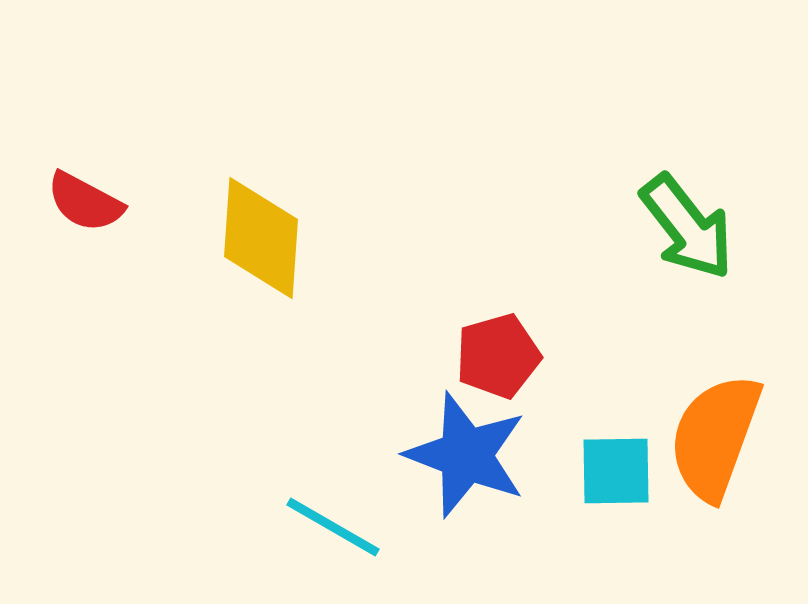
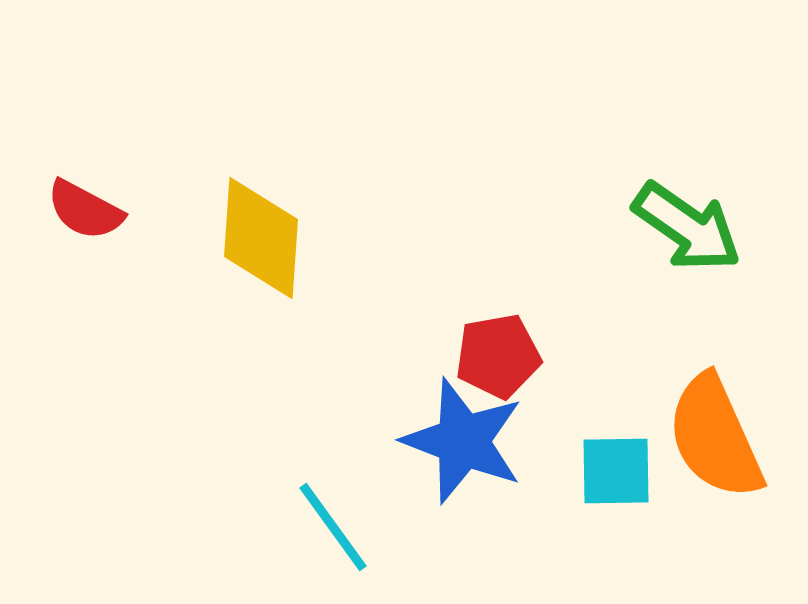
red semicircle: moved 8 px down
green arrow: rotated 17 degrees counterclockwise
red pentagon: rotated 6 degrees clockwise
orange semicircle: rotated 44 degrees counterclockwise
blue star: moved 3 px left, 14 px up
cyan line: rotated 24 degrees clockwise
